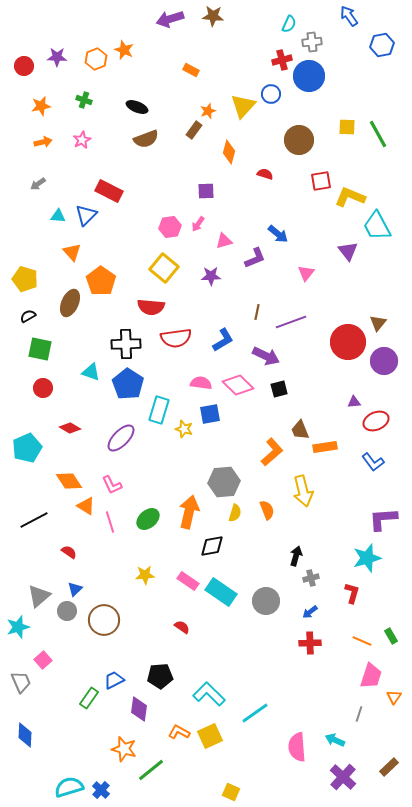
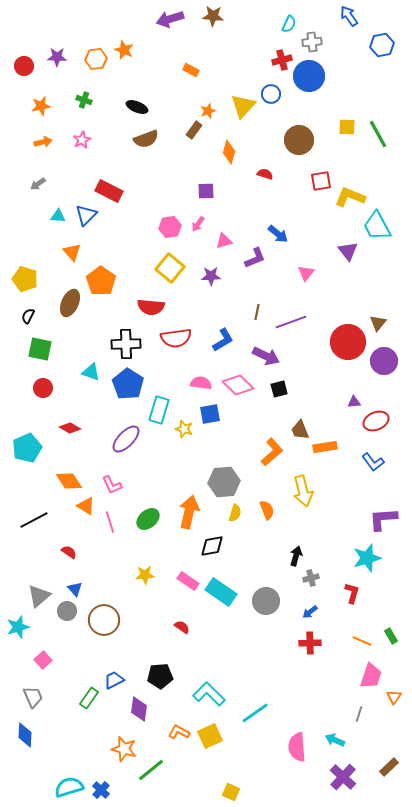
orange hexagon at (96, 59): rotated 15 degrees clockwise
yellow square at (164, 268): moved 6 px right
black semicircle at (28, 316): rotated 35 degrees counterclockwise
purple ellipse at (121, 438): moved 5 px right, 1 px down
blue triangle at (75, 589): rotated 28 degrees counterclockwise
gray trapezoid at (21, 682): moved 12 px right, 15 px down
